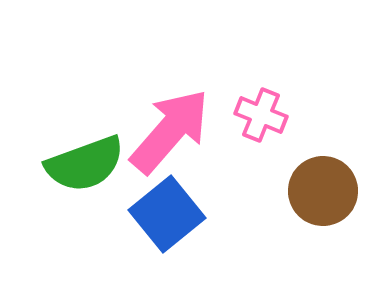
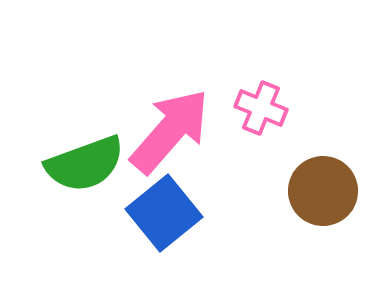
pink cross: moved 7 px up
blue square: moved 3 px left, 1 px up
